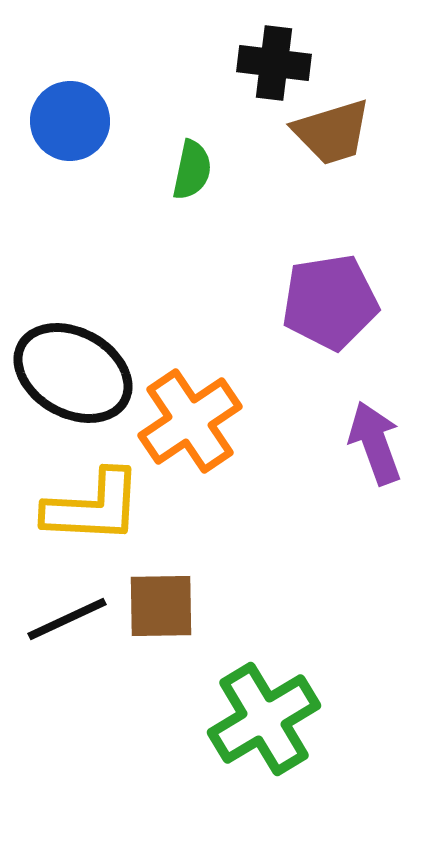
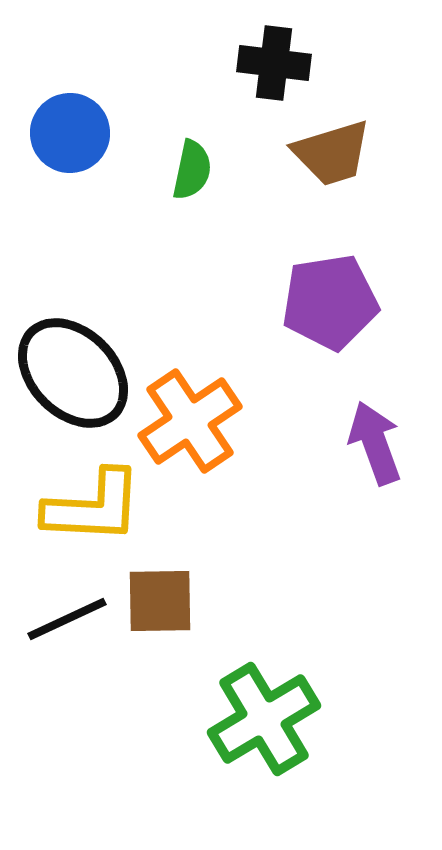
blue circle: moved 12 px down
brown trapezoid: moved 21 px down
black ellipse: rotated 16 degrees clockwise
brown square: moved 1 px left, 5 px up
